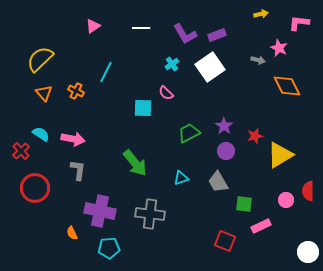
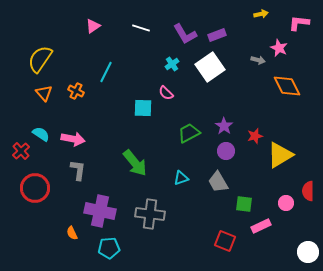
white line: rotated 18 degrees clockwise
yellow semicircle: rotated 12 degrees counterclockwise
pink circle: moved 3 px down
